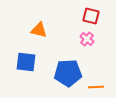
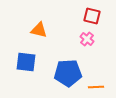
red square: moved 1 px right
